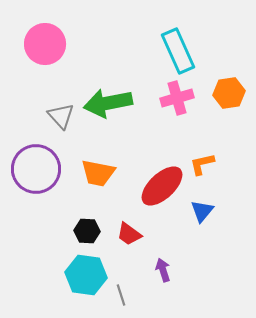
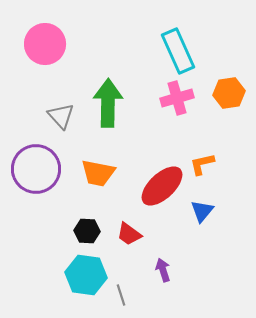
green arrow: rotated 102 degrees clockwise
